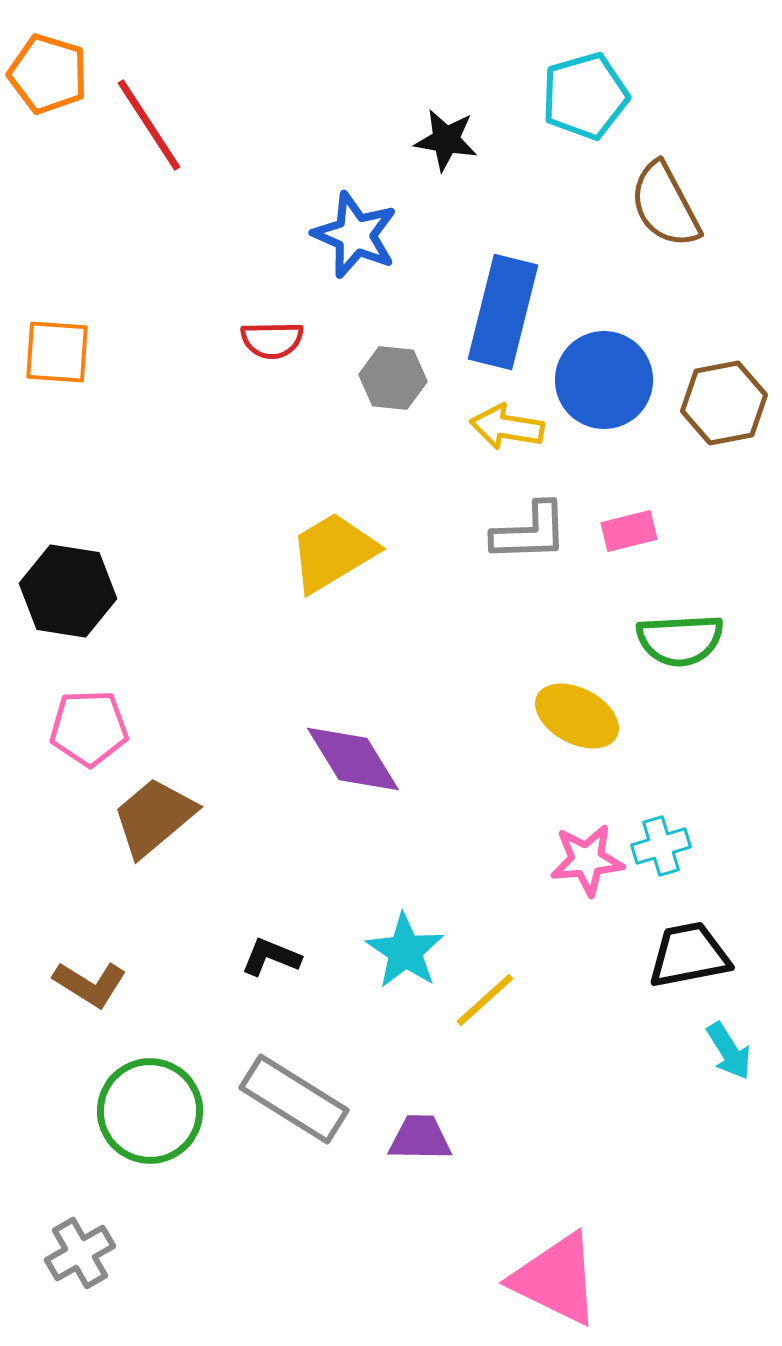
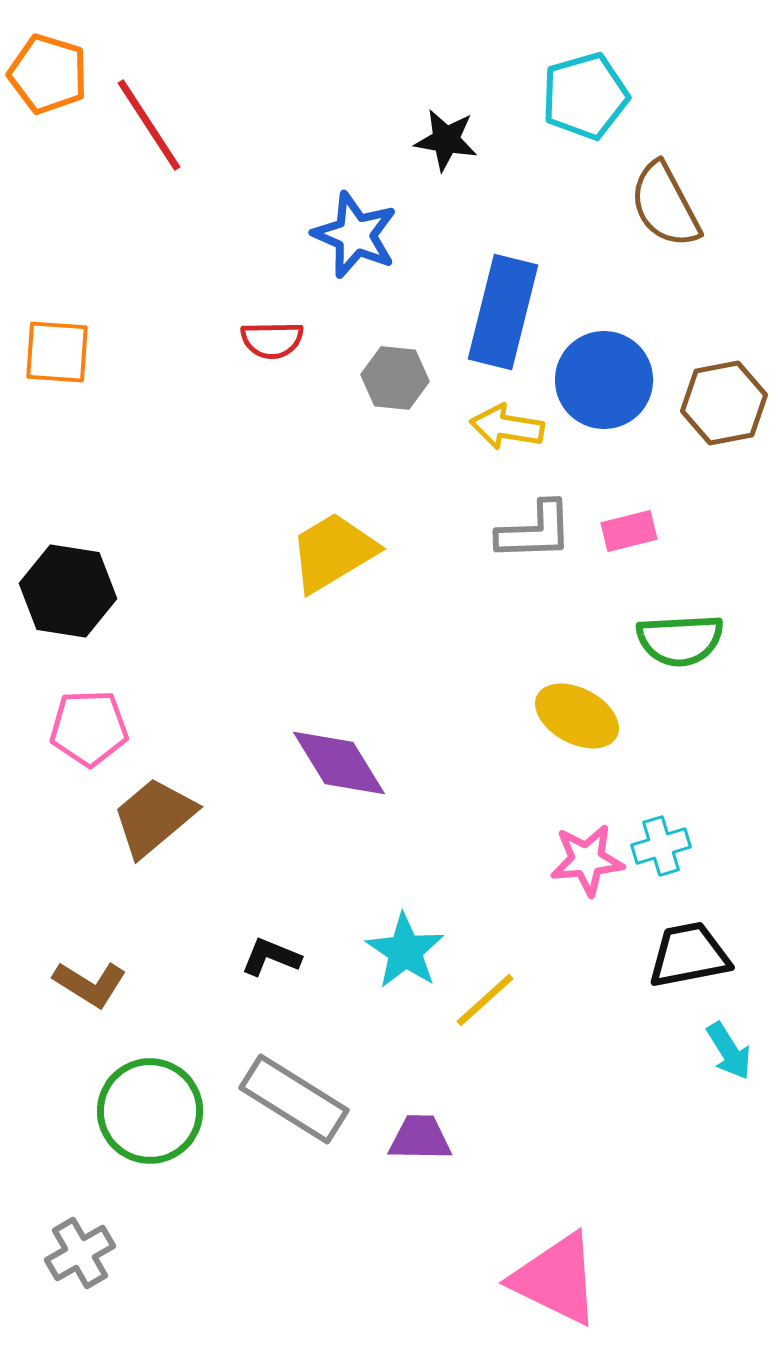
gray hexagon: moved 2 px right
gray L-shape: moved 5 px right, 1 px up
purple diamond: moved 14 px left, 4 px down
